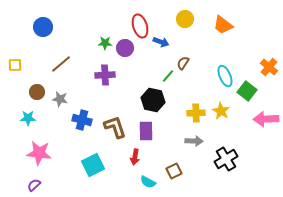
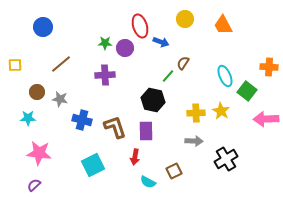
orange trapezoid: rotated 25 degrees clockwise
orange cross: rotated 36 degrees counterclockwise
